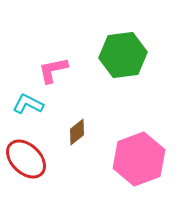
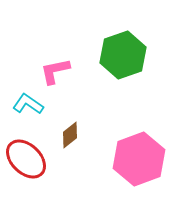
green hexagon: rotated 12 degrees counterclockwise
pink L-shape: moved 2 px right, 1 px down
cyan L-shape: rotated 8 degrees clockwise
brown diamond: moved 7 px left, 3 px down
